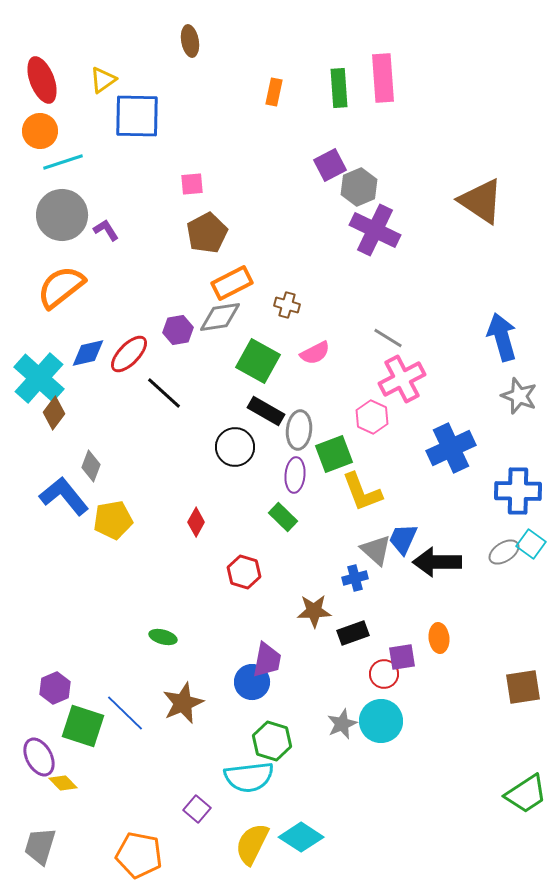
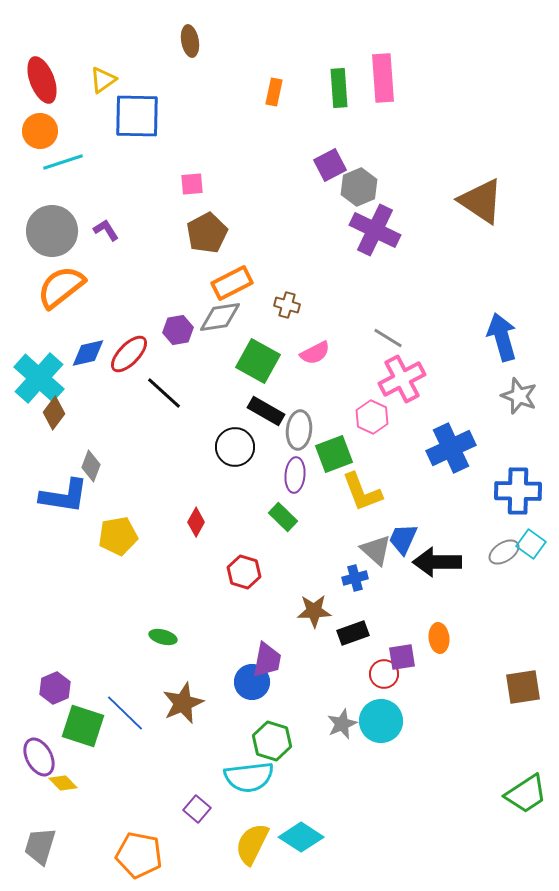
gray circle at (62, 215): moved 10 px left, 16 px down
blue L-shape at (64, 496): rotated 138 degrees clockwise
yellow pentagon at (113, 520): moved 5 px right, 16 px down
